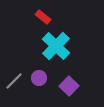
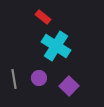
cyan cross: rotated 12 degrees counterclockwise
gray line: moved 2 px up; rotated 54 degrees counterclockwise
